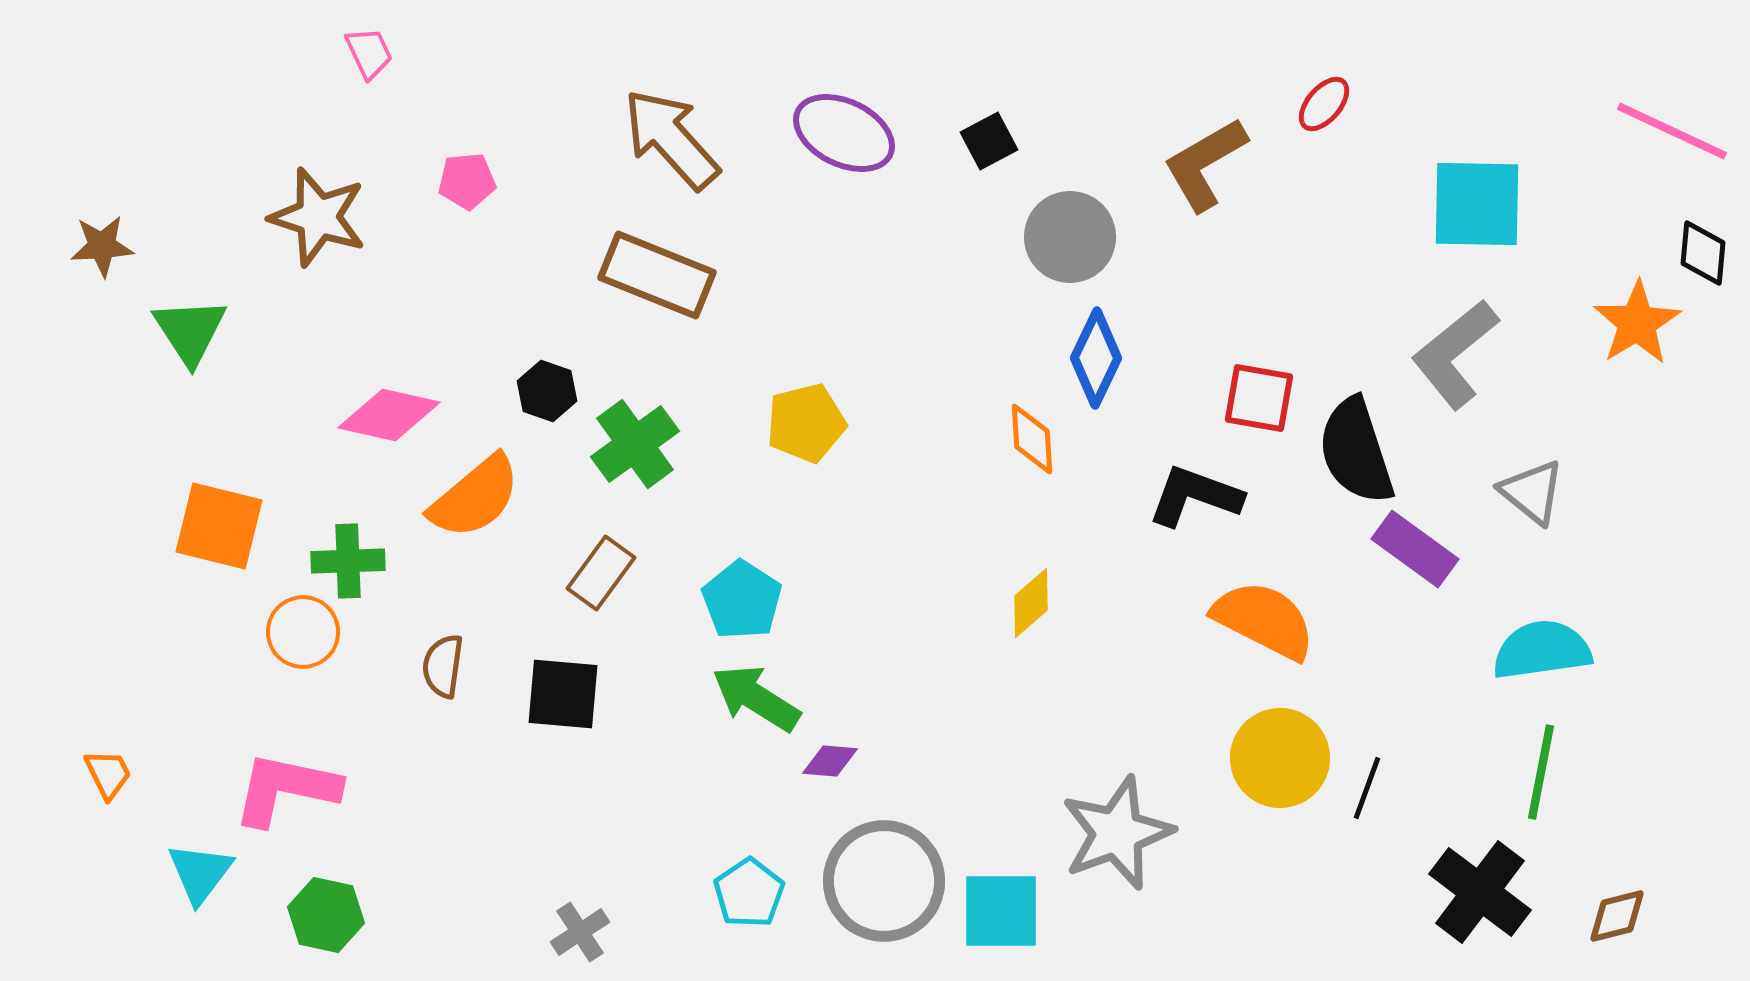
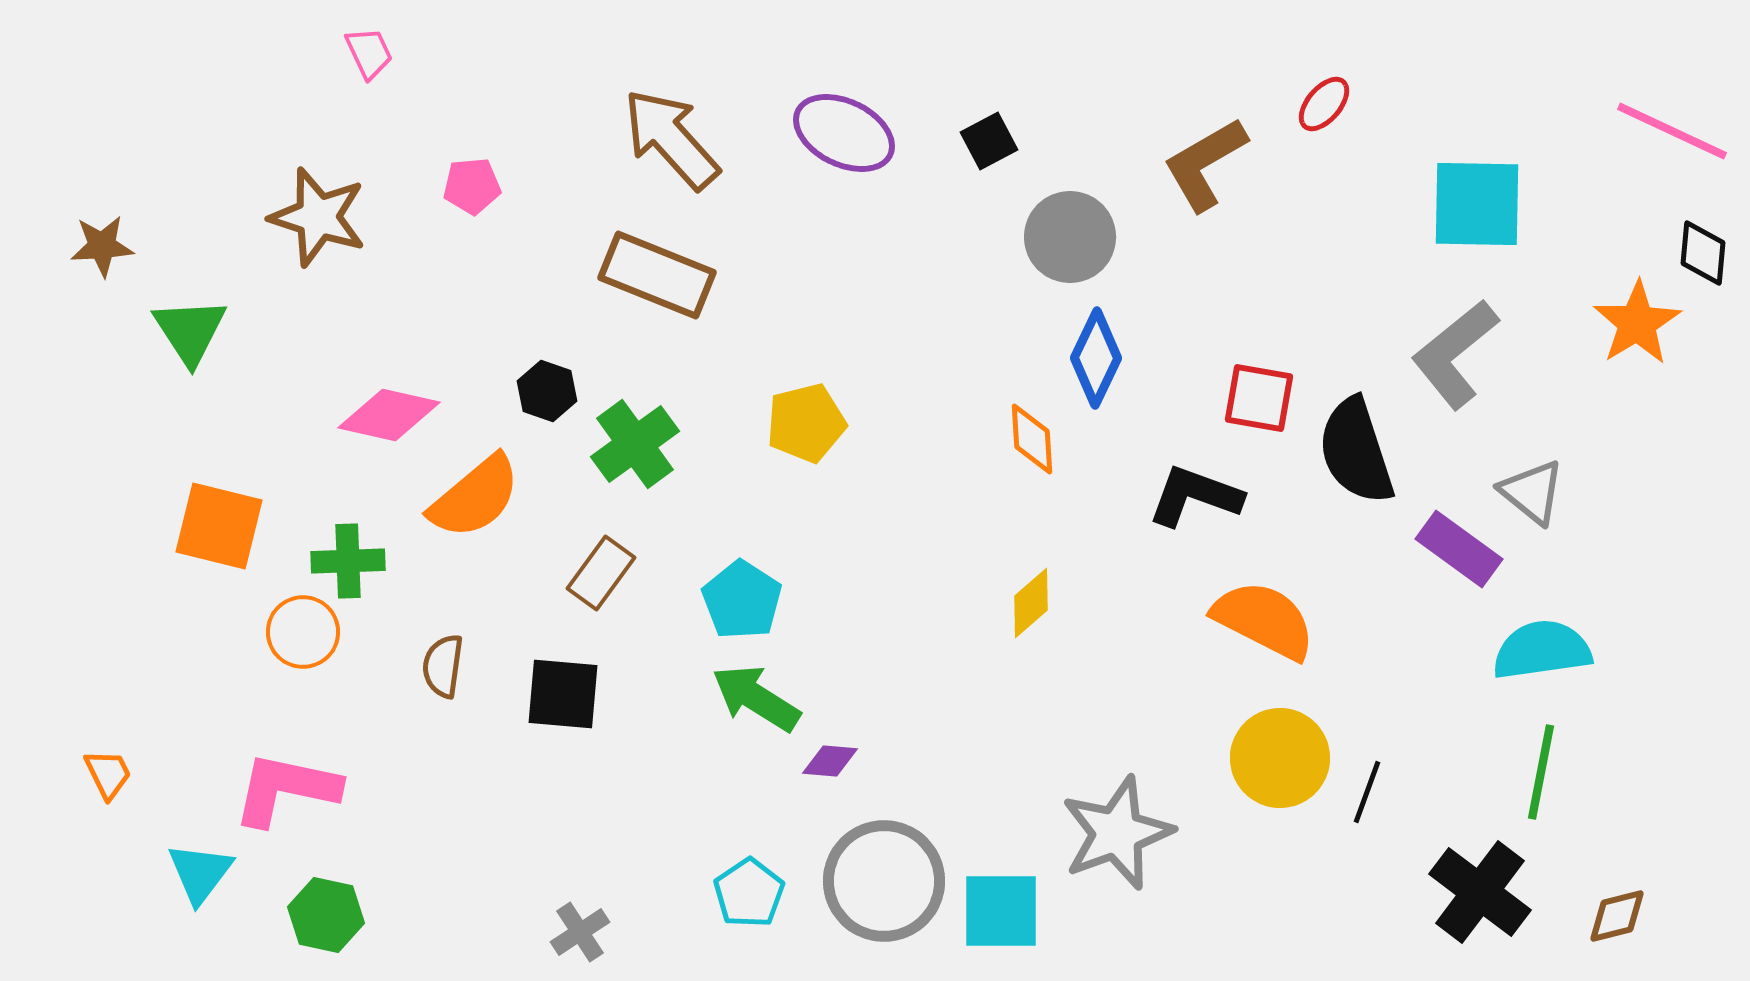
pink pentagon at (467, 181): moved 5 px right, 5 px down
purple rectangle at (1415, 549): moved 44 px right
black line at (1367, 788): moved 4 px down
